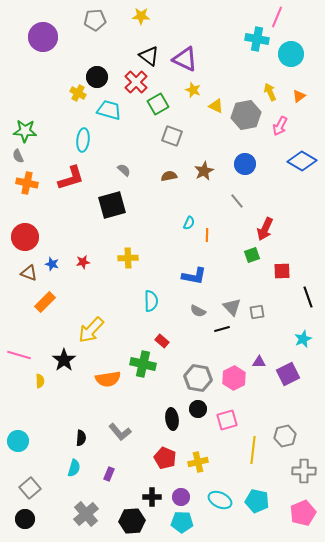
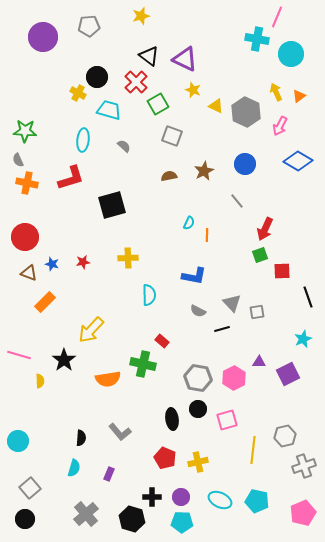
yellow star at (141, 16): rotated 18 degrees counterclockwise
gray pentagon at (95, 20): moved 6 px left, 6 px down
yellow arrow at (270, 92): moved 6 px right
gray hexagon at (246, 115): moved 3 px up; rotated 24 degrees counterclockwise
gray semicircle at (18, 156): moved 4 px down
blue diamond at (302, 161): moved 4 px left
gray semicircle at (124, 170): moved 24 px up
green square at (252, 255): moved 8 px right
cyan semicircle at (151, 301): moved 2 px left, 6 px up
gray triangle at (232, 307): moved 4 px up
gray cross at (304, 471): moved 5 px up; rotated 20 degrees counterclockwise
black hexagon at (132, 521): moved 2 px up; rotated 20 degrees clockwise
